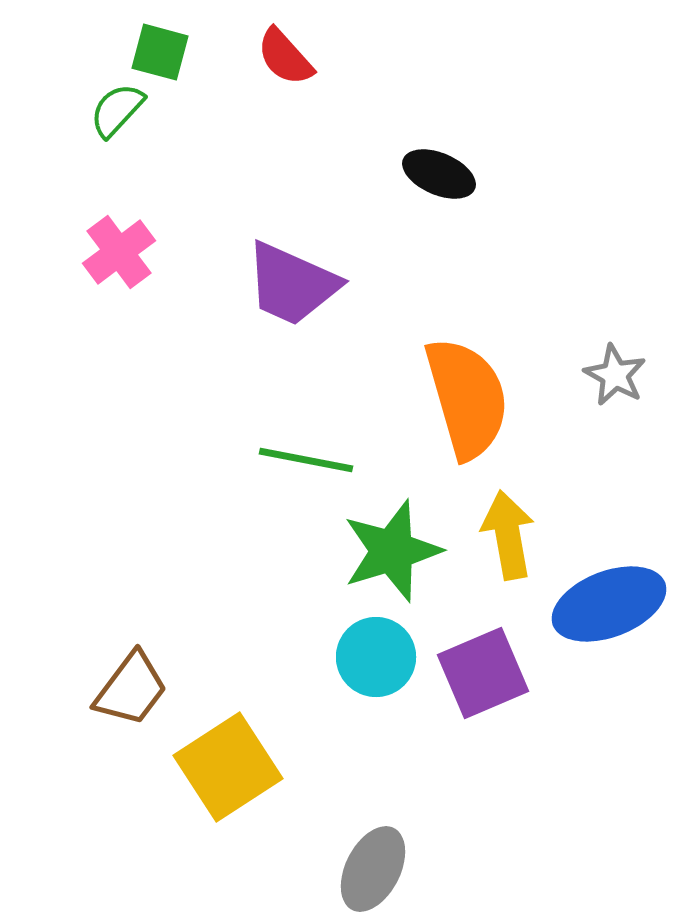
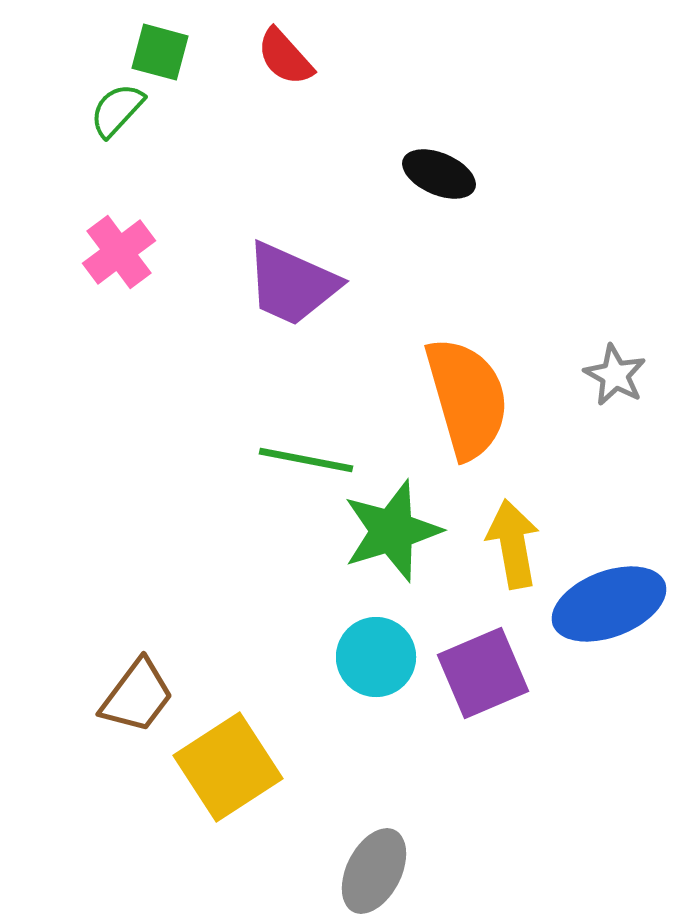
yellow arrow: moved 5 px right, 9 px down
green star: moved 20 px up
brown trapezoid: moved 6 px right, 7 px down
gray ellipse: moved 1 px right, 2 px down
